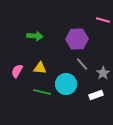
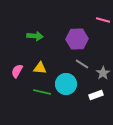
gray line: rotated 16 degrees counterclockwise
